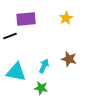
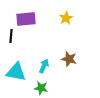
black line: moved 1 px right; rotated 64 degrees counterclockwise
